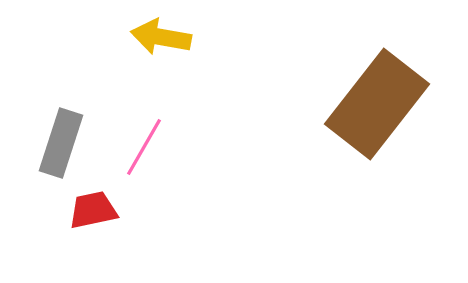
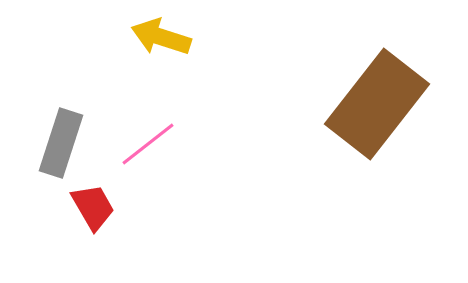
yellow arrow: rotated 8 degrees clockwise
pink line: moved 4 px right, 3 px up; rotated 22 degrees clockwise
red trapezoid: moved 3 px up; rotated 72 degrees clockwise
